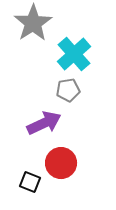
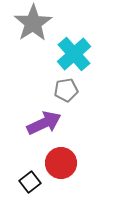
gray pentagon: moved 2 px left
black square: rotated 30 degrees clockwise
